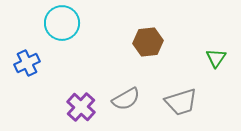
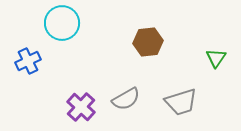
blue cross: moved 1 px right, 2 px up
